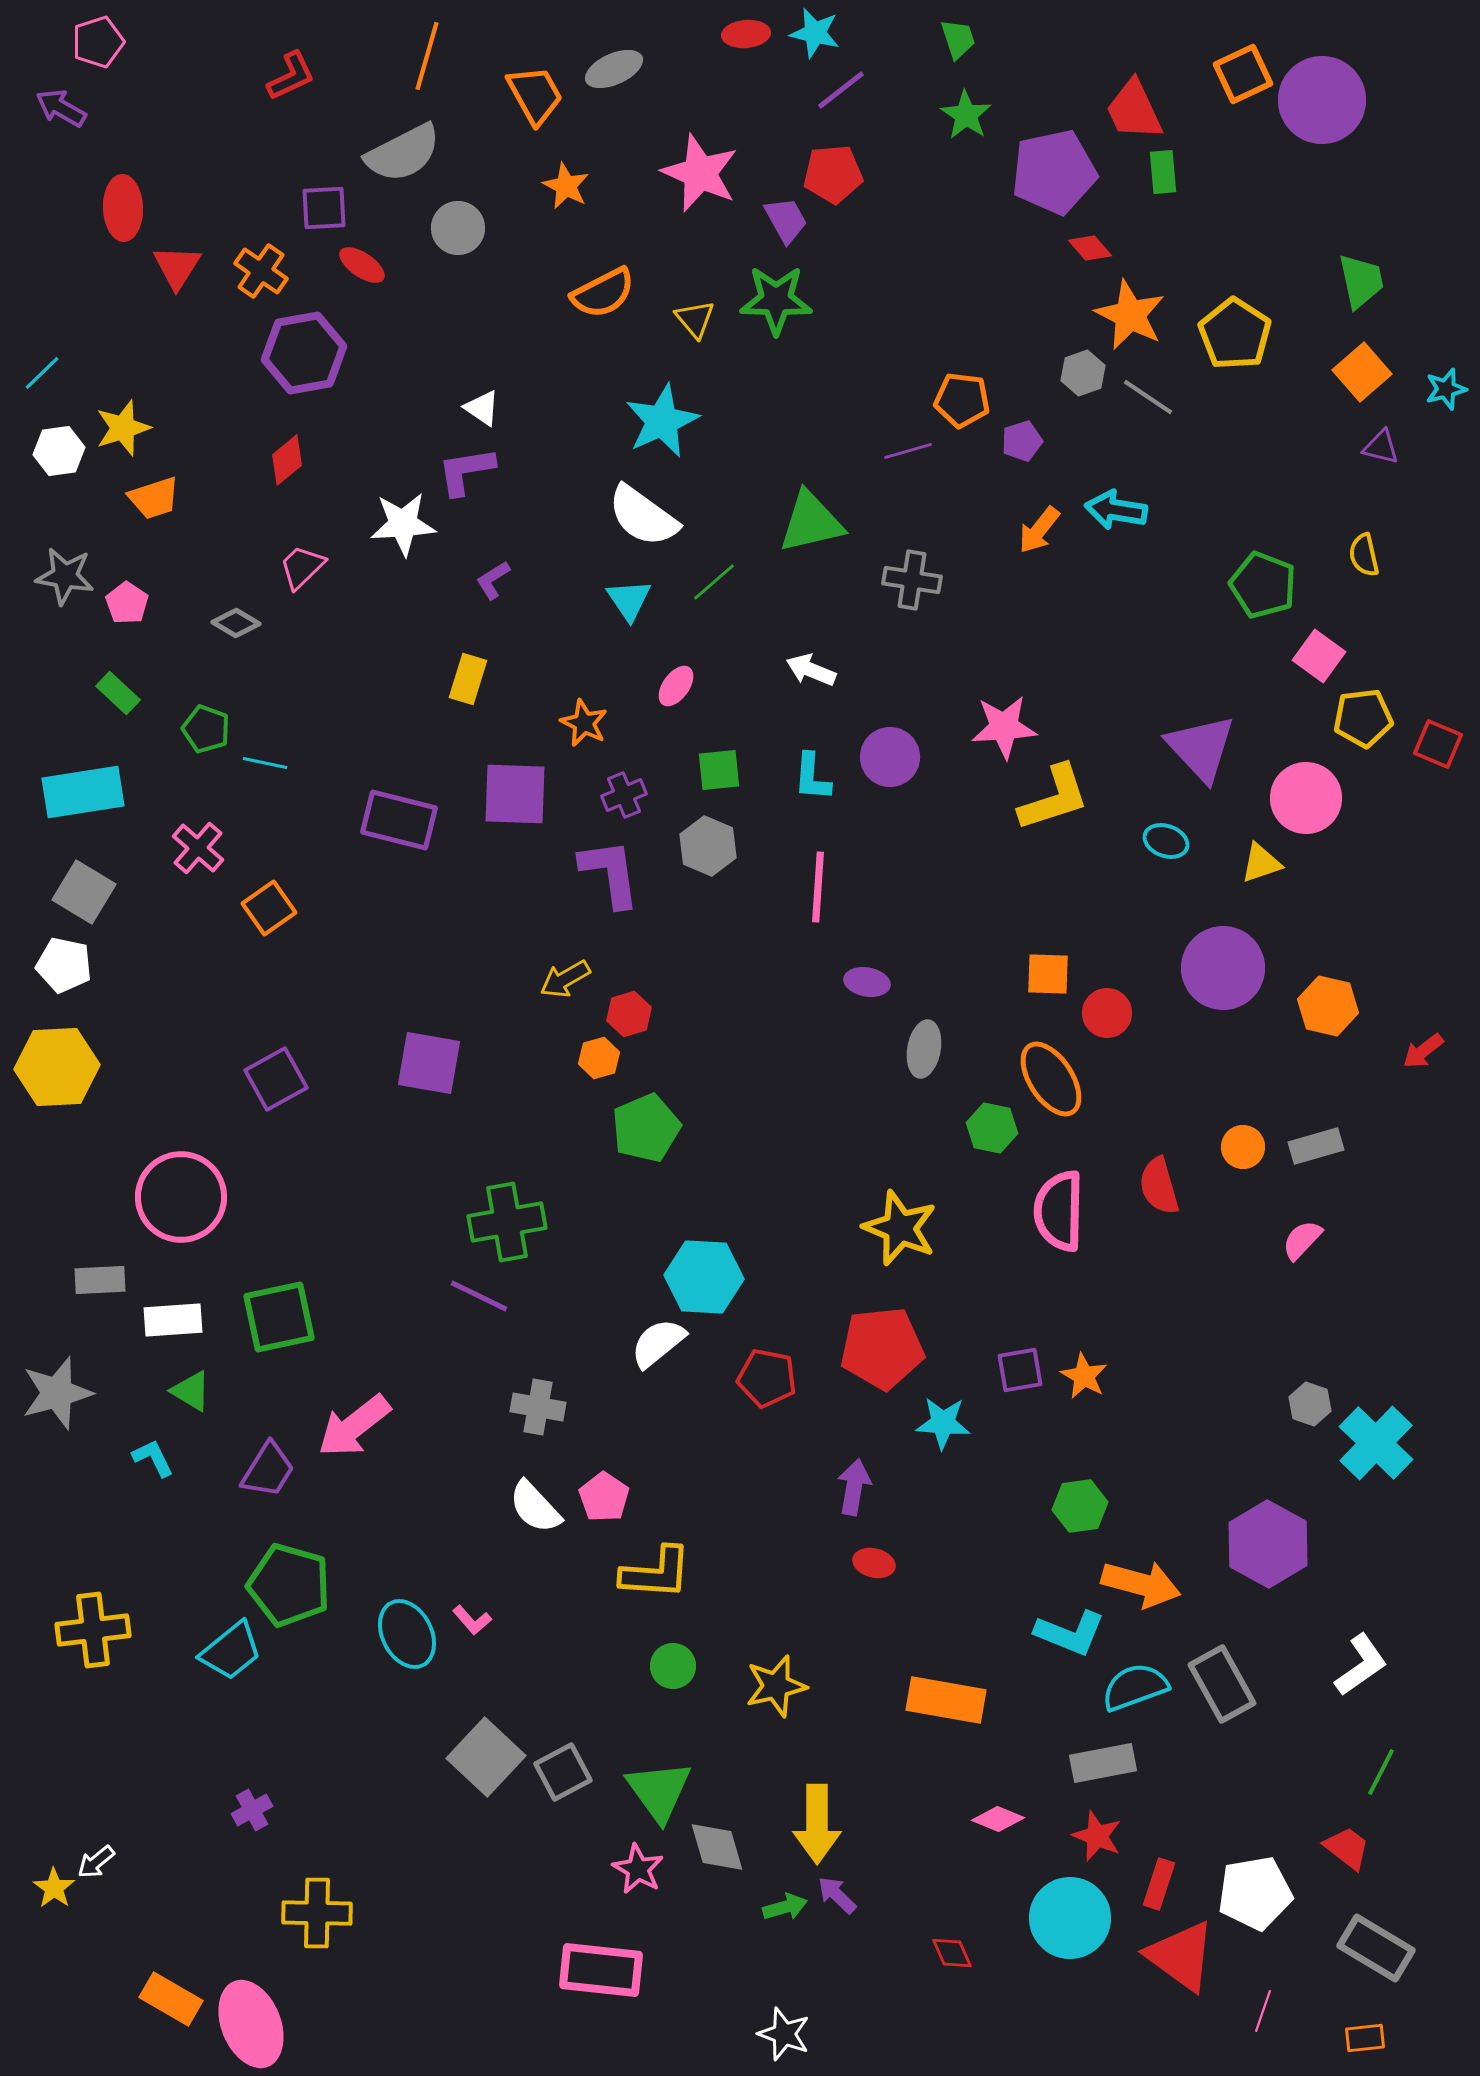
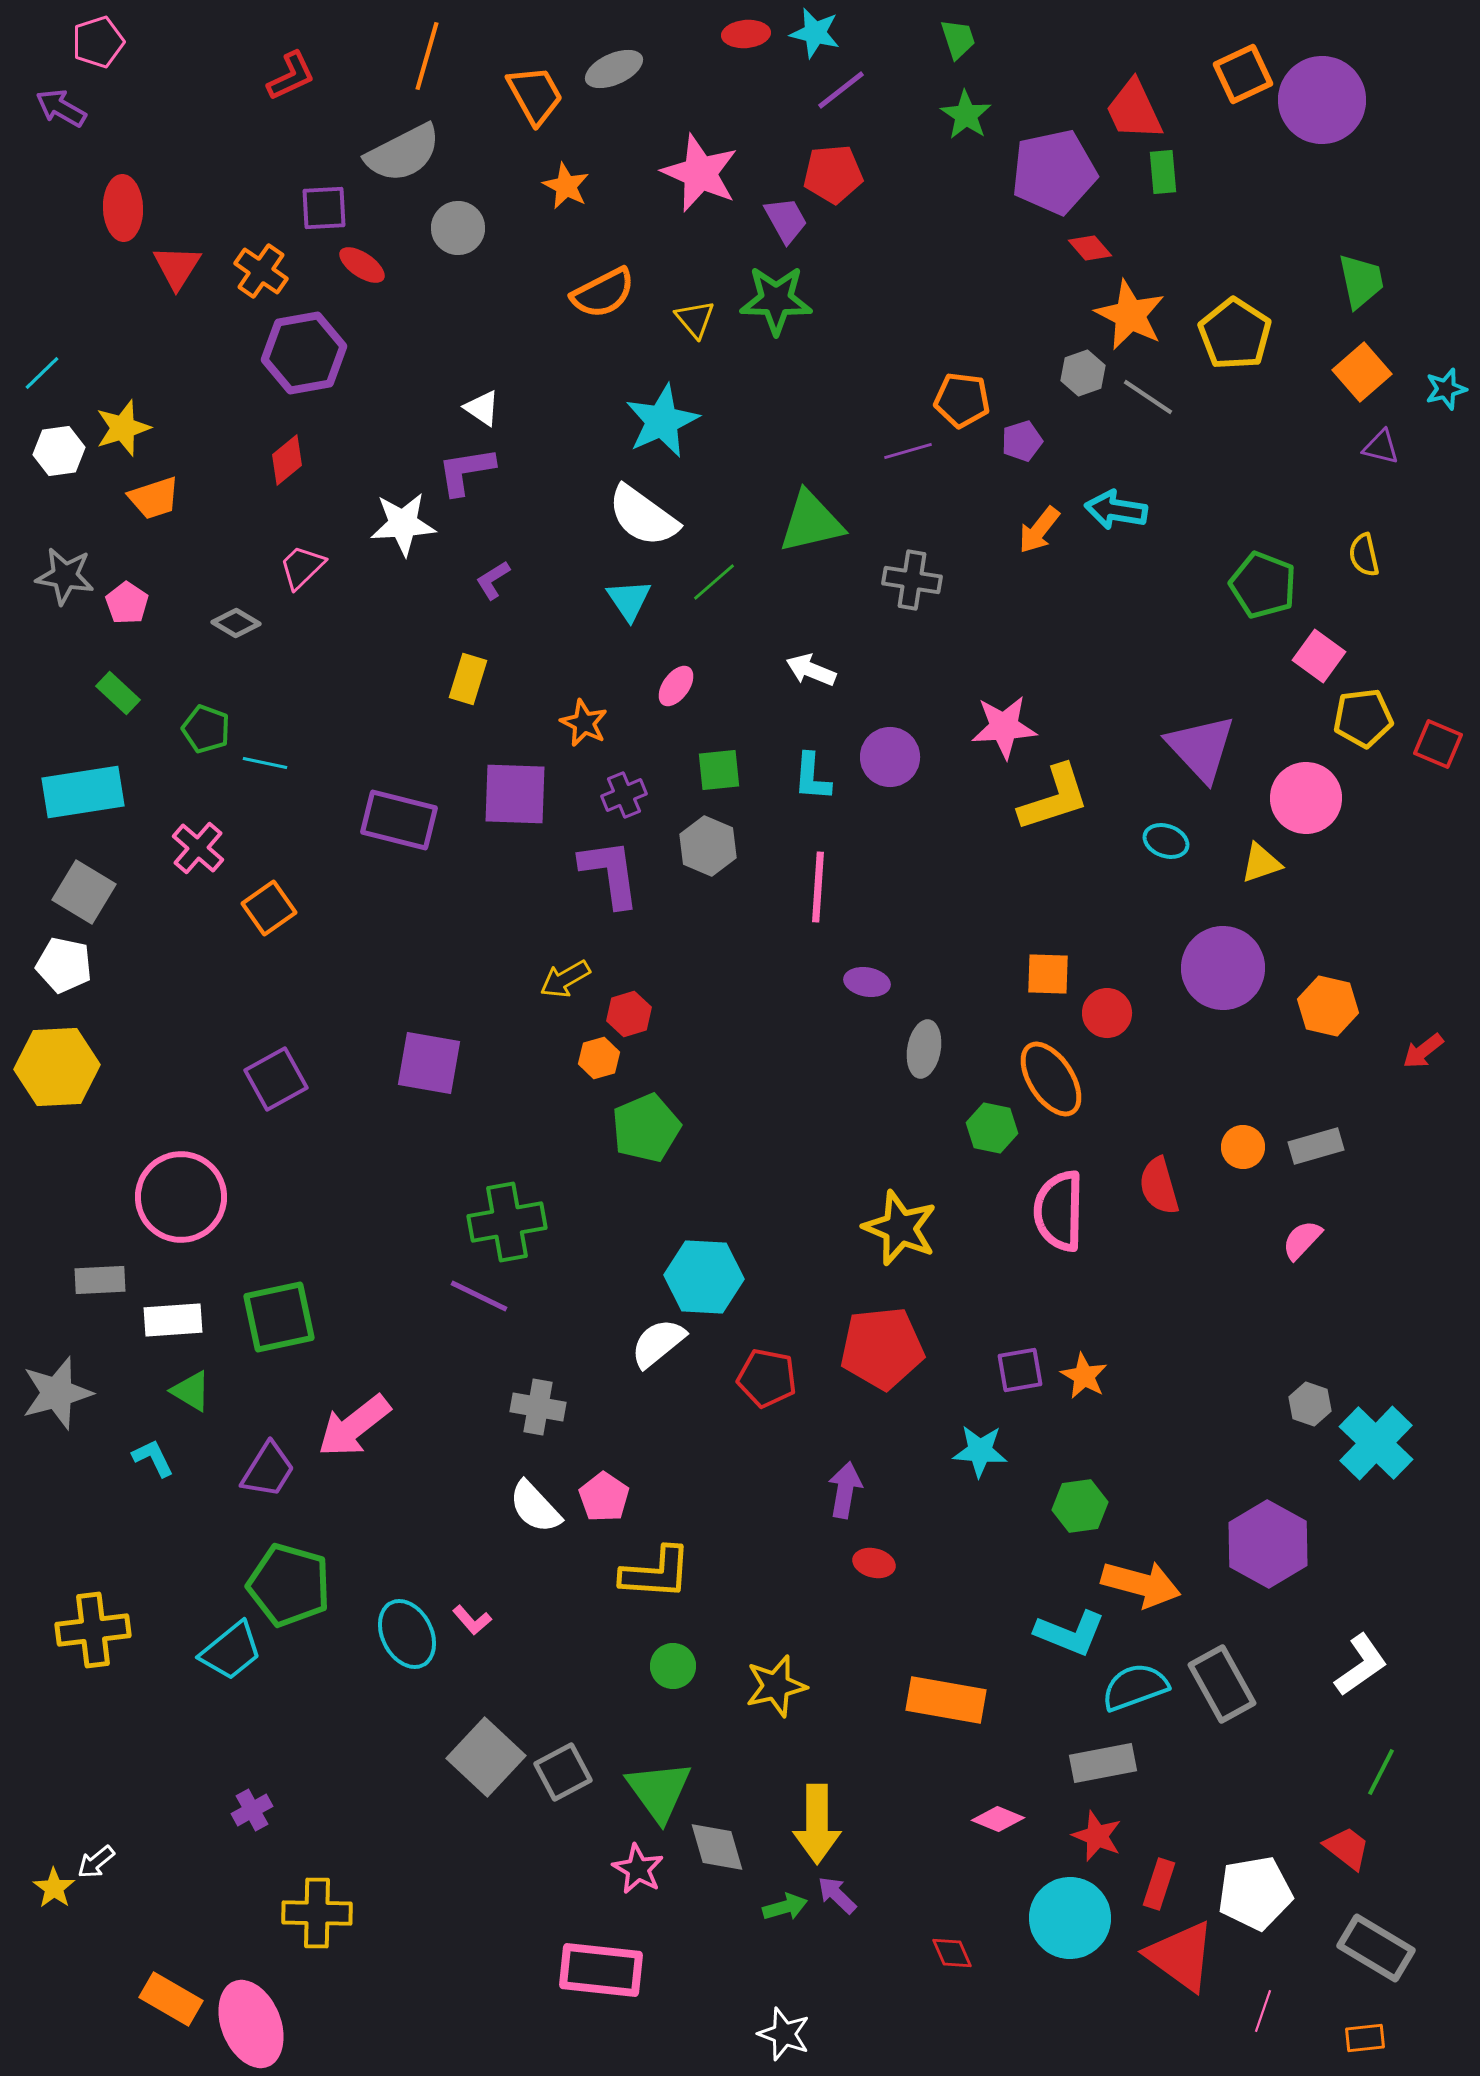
cyan star at (943, 1423): moved 37 px right, 28 px down
purple arrow at (854, 1487): moved 9 px left, 3 px down
